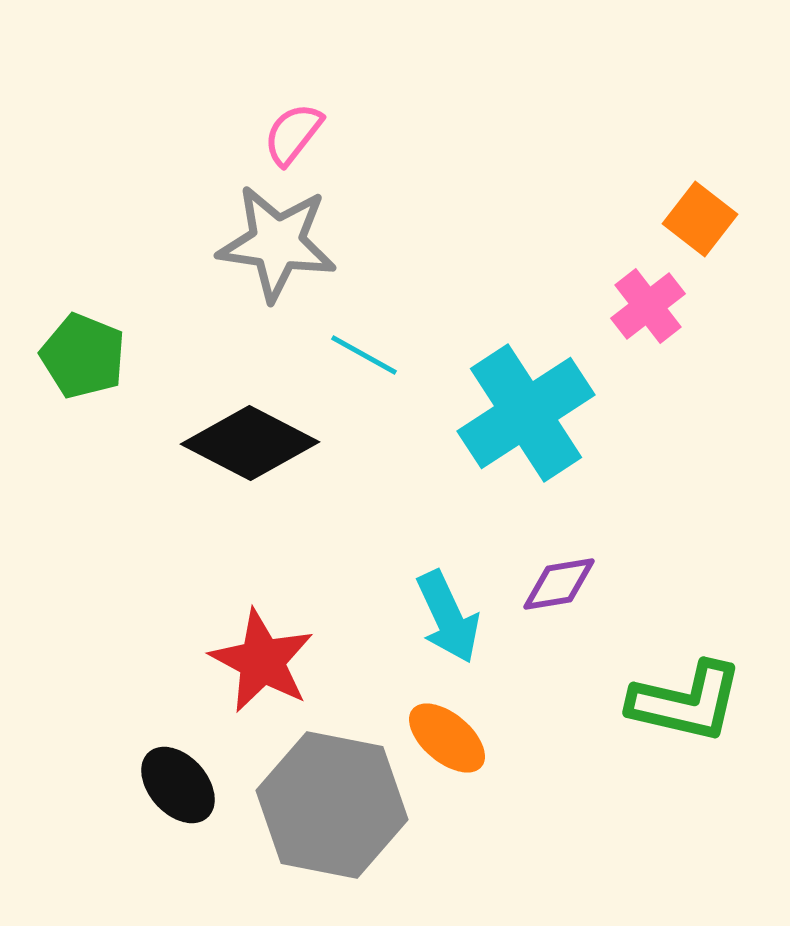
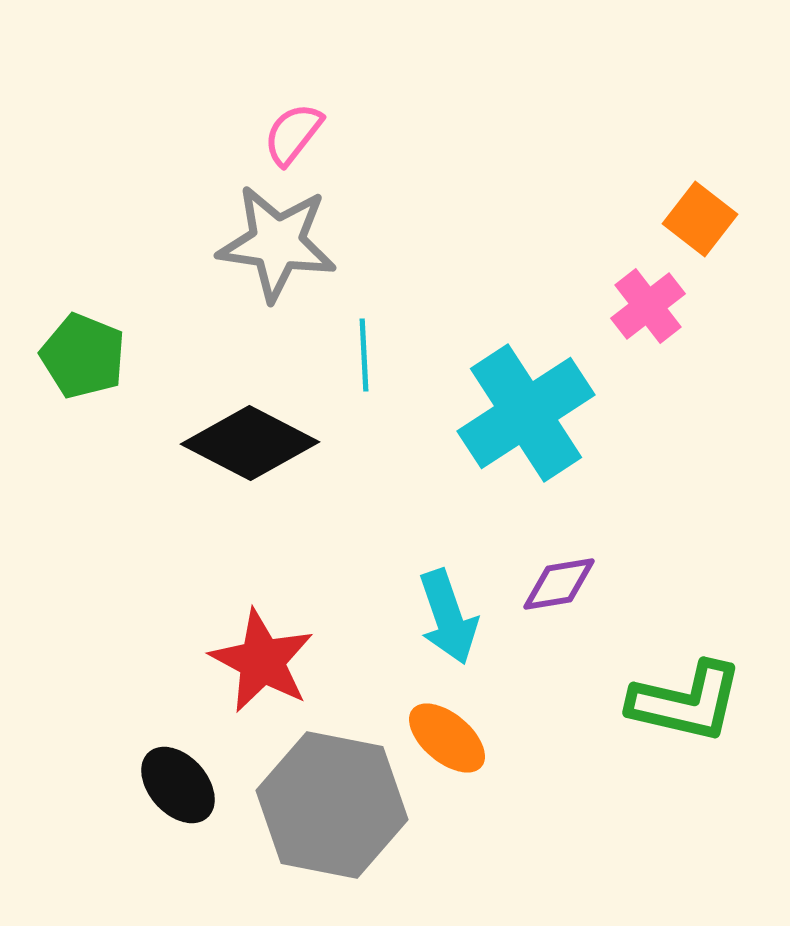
cyan line: rotated 58 degrees clockwise
cyan arrow: rotated 6 degrees clockwise
